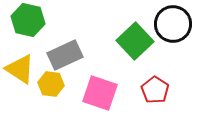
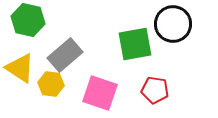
green square: moved 3 px down; rotated 33 degrees clockwise
gray rectangle: rotated 16 degrees counterclockwise
yellow triangle: moved 1 px up
red pentagon: rotated 24 degrees counterclockwise
